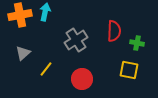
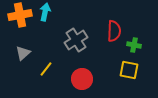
green cross: moved 3 px left, 2 px down
